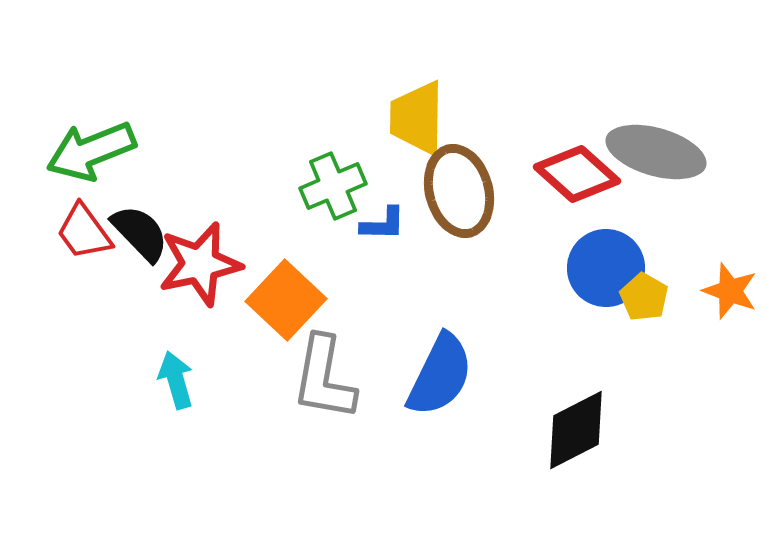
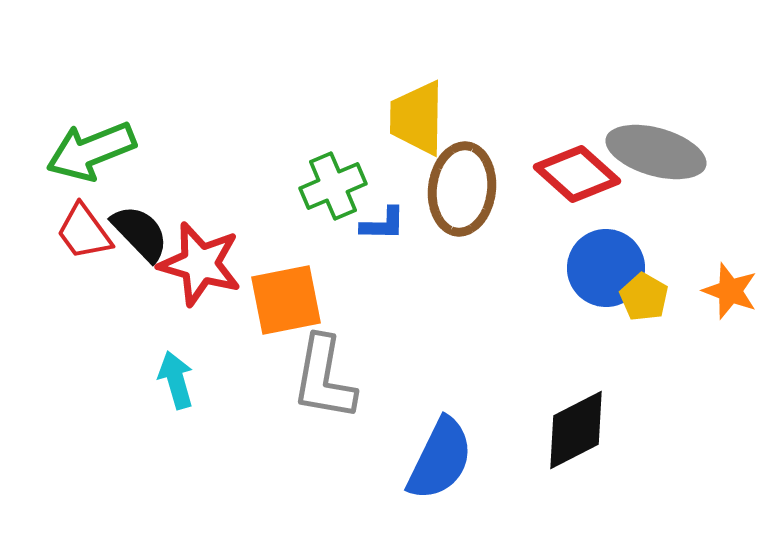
brown ellipse: moved 3 px right, 2 px up; rotated 22 degrees clockwise
red star: rotated 28 degrees clockwise
orange square: rotated 36 degrees clockwise
blue semicircle: moved 84 px down
